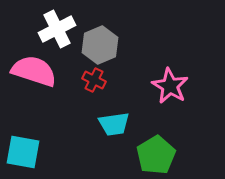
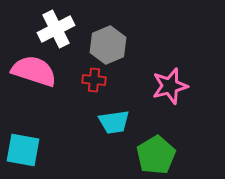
white cross: moved 1 px left
gray hexagon: moved 8 px right
red cross: rotated 20 degrees counterclockwise
pink star: rotated 27 degrees clockwise
cyan trapezoid: moved 2 px up
cyan square: moved 2 px up
